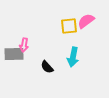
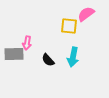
pink semicircle: moved 7 px up
yellow square: rotated 12 degrees clockwise
pink arrow: moved 3 px right, 2 px up
black semicircle: moved 1 px right, 7 px up
